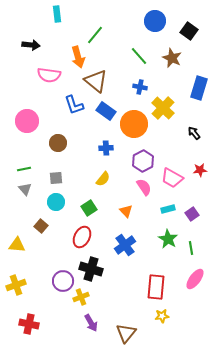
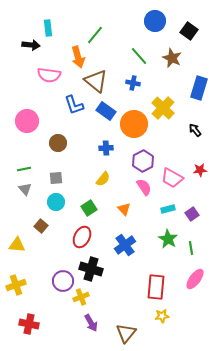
cyan rectangle at (57, 14): moved 9 px left, 14 px down
blue cross at (140, 87): moved 7 px left, 4 px up
black arrow at (194, 133): moved 1 px right, 3 px up
orange triangle at (126, 211): moved 2 px left, 2 px up
